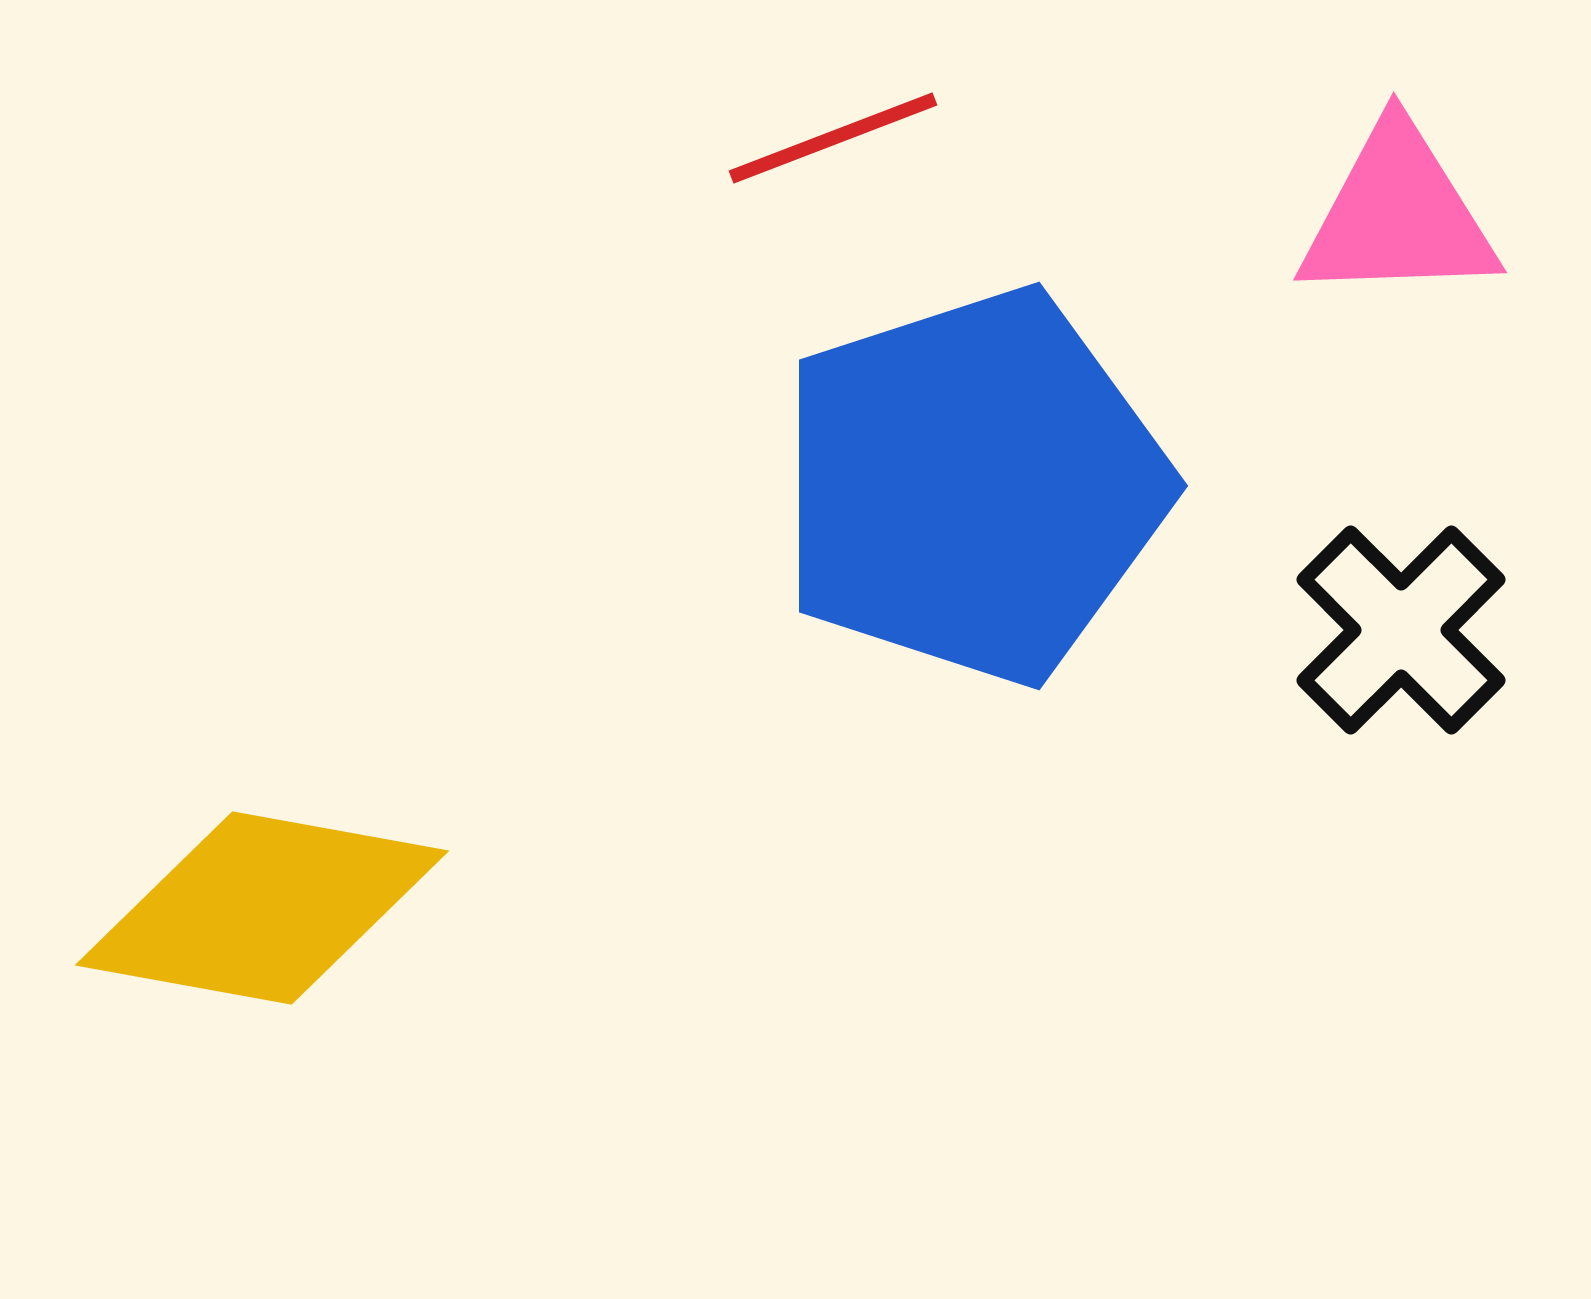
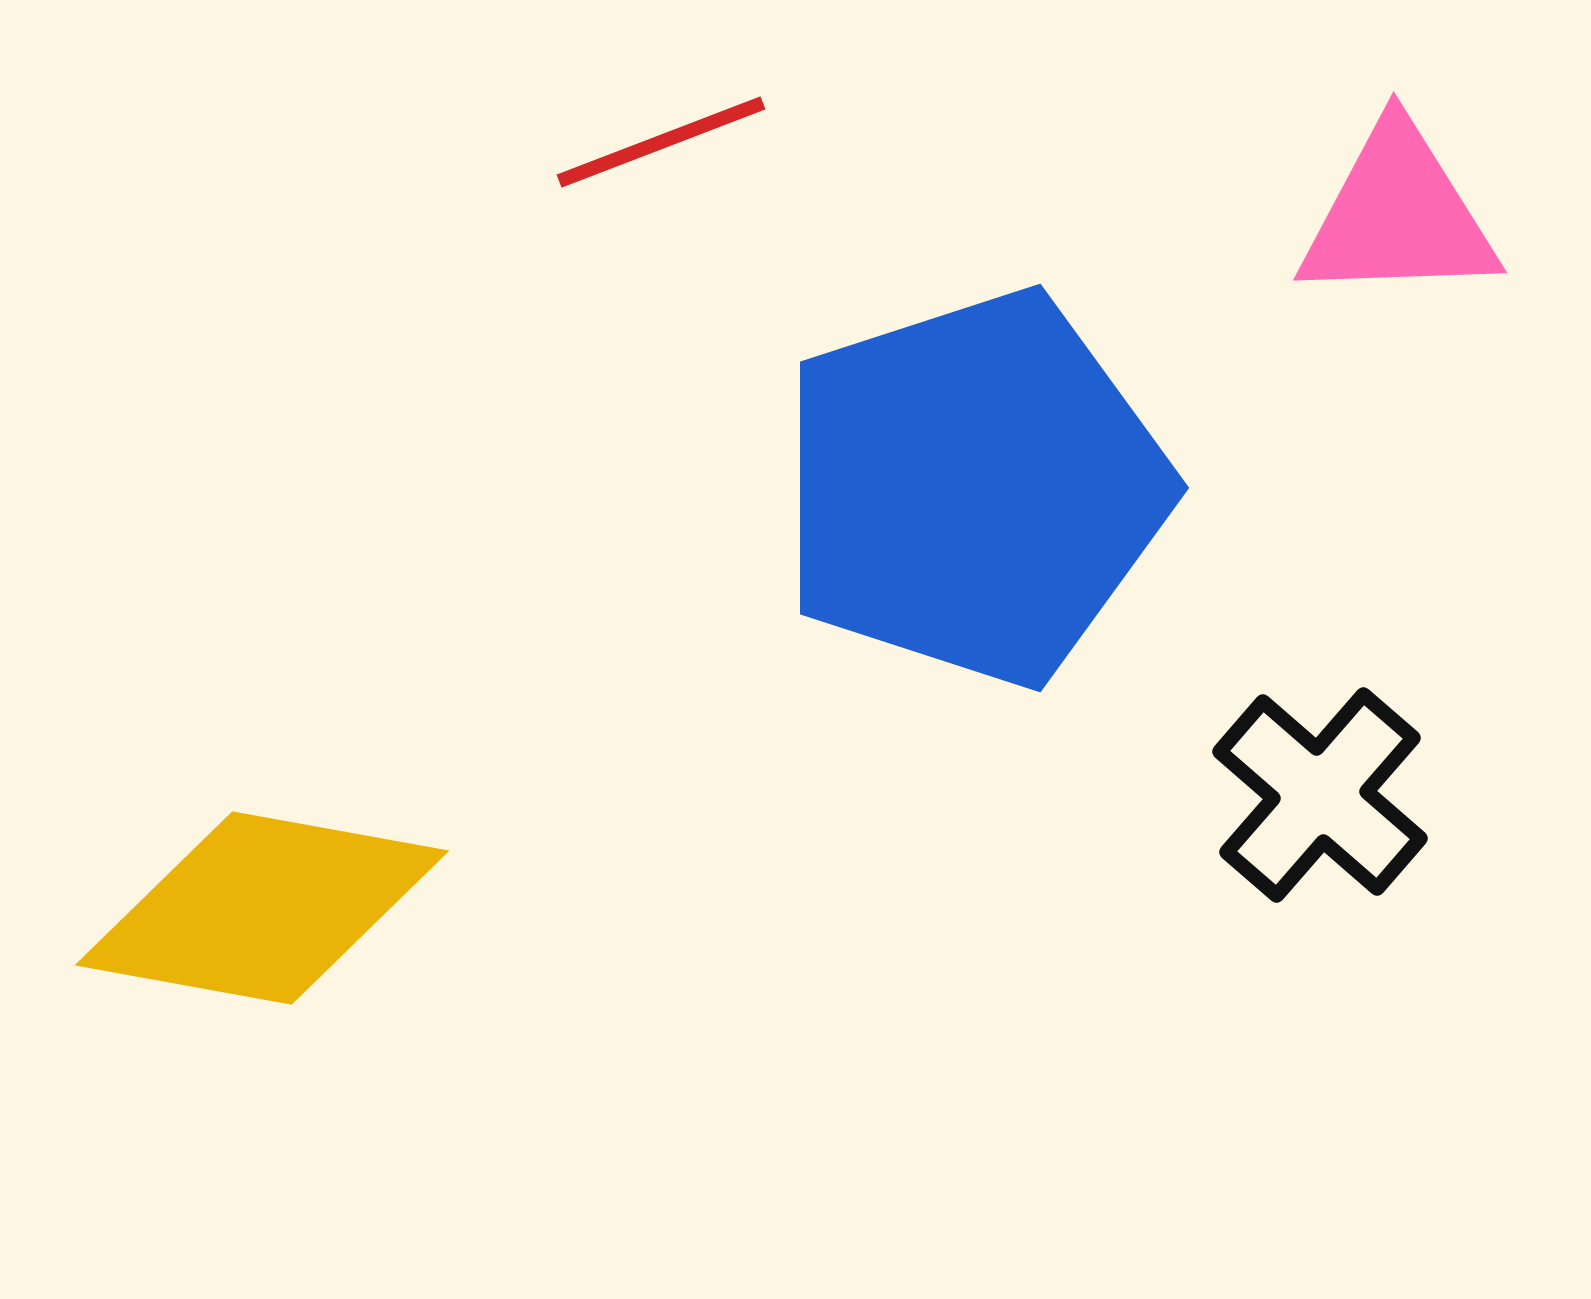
red line: moved 172 px left, 4 px down
blue pentagon: moved 1 px right, 2 px down
black cross: moved 81 px left, 165 px down; rotated 4 degrees counterclockwise
